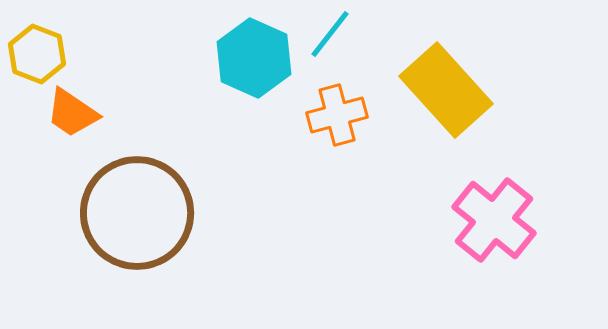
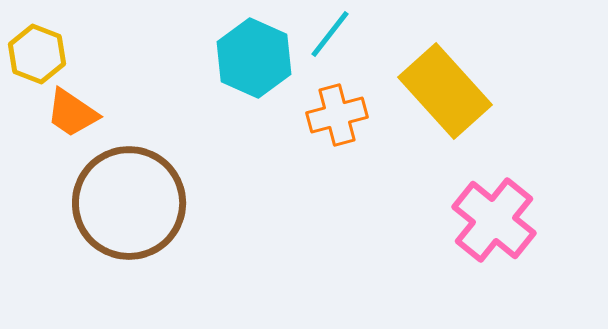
yellow rectangle: moved 1 px left, 1 px down
brown circle: moved 8 px left, 10 px up
